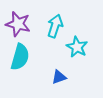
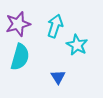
purple star: rotated 30 degrees counterclockwise
cyan star: moved 2 px up
blue triangle: moved 1 px left; rotated 42 degrees counterclockwise
